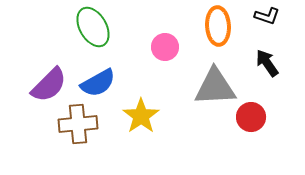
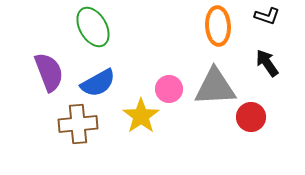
pink circle: moved 4 px right, 42 px down
purple semicircle: moved 13 px up; rotated 66 degrees counterclockwise
